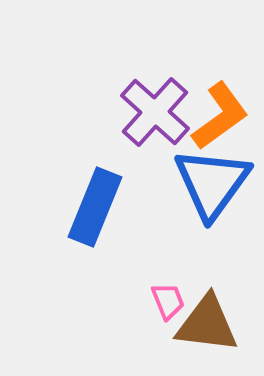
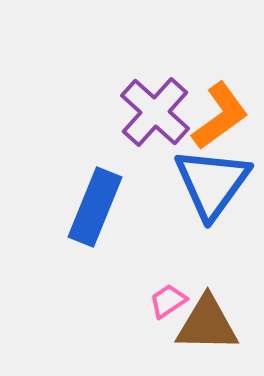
pink trapezoid: rotated 102 degrees counterclockwise
brown triangle: rotated 6 degrees counterclockwise
